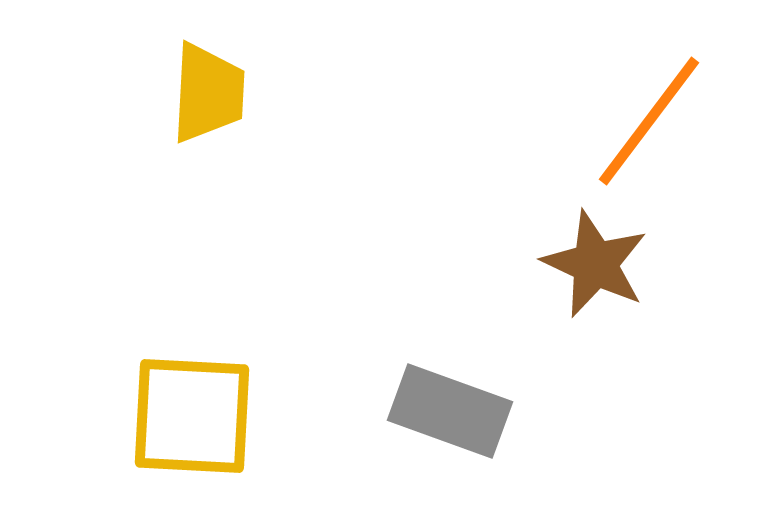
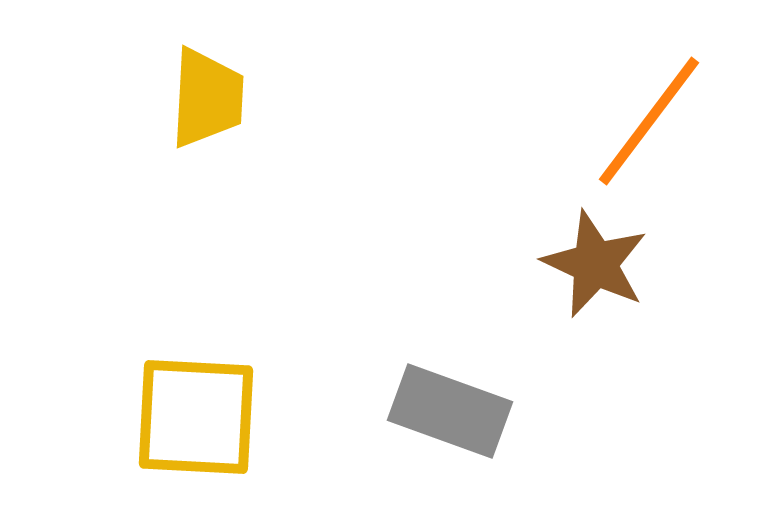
yellow trapezoid: moved 1 px left, 5 px down
yellow square: moved 4 px right, 1 px down
